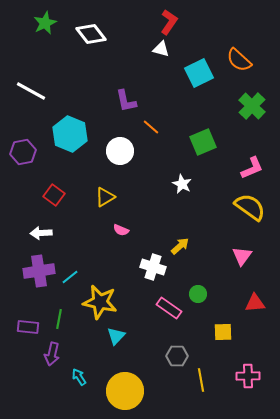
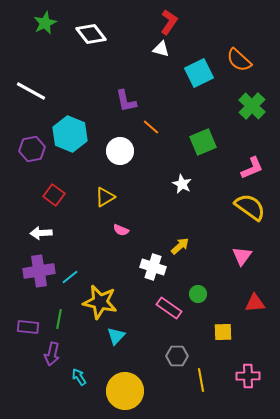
purple hexagon: moved 9 px right, 3 px up
